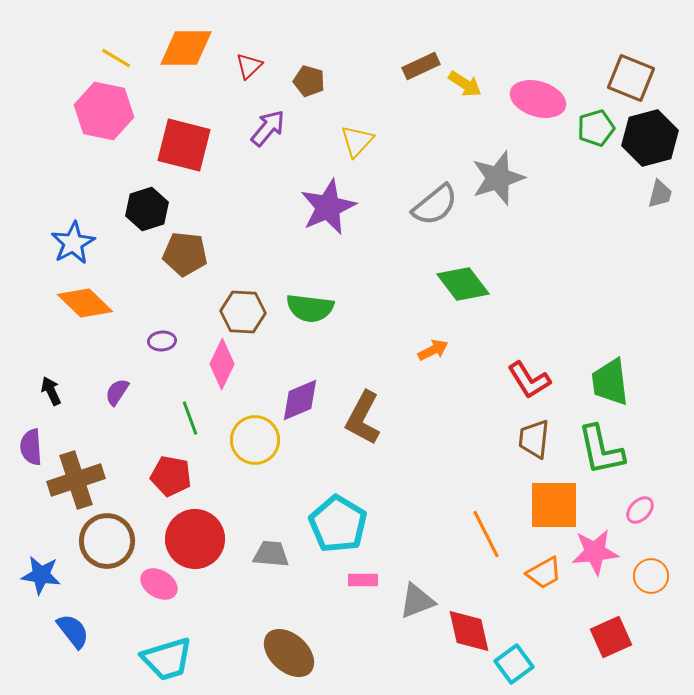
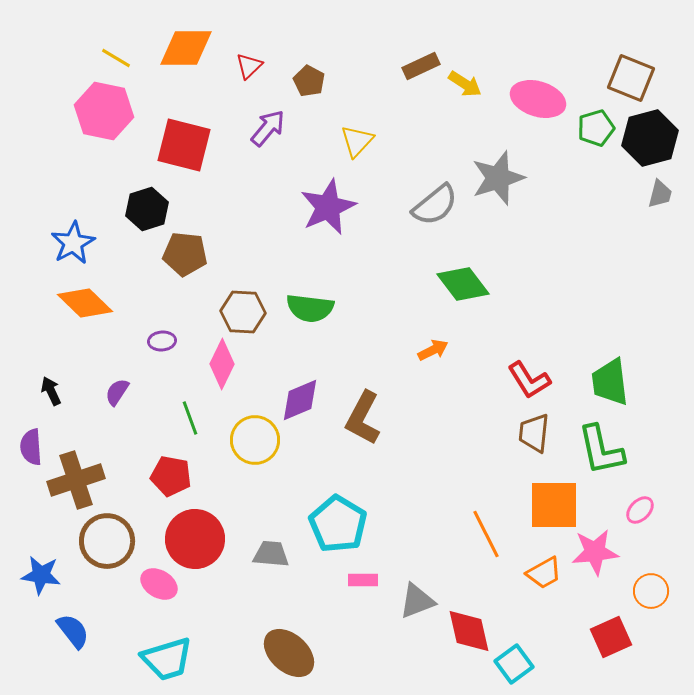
brown pentagon at (309, 81): rotated 12 degrees clockwise
brown trapezoid at (534, 439): moved 6 px up
orange circle at (651, 576): moved 15 px down
